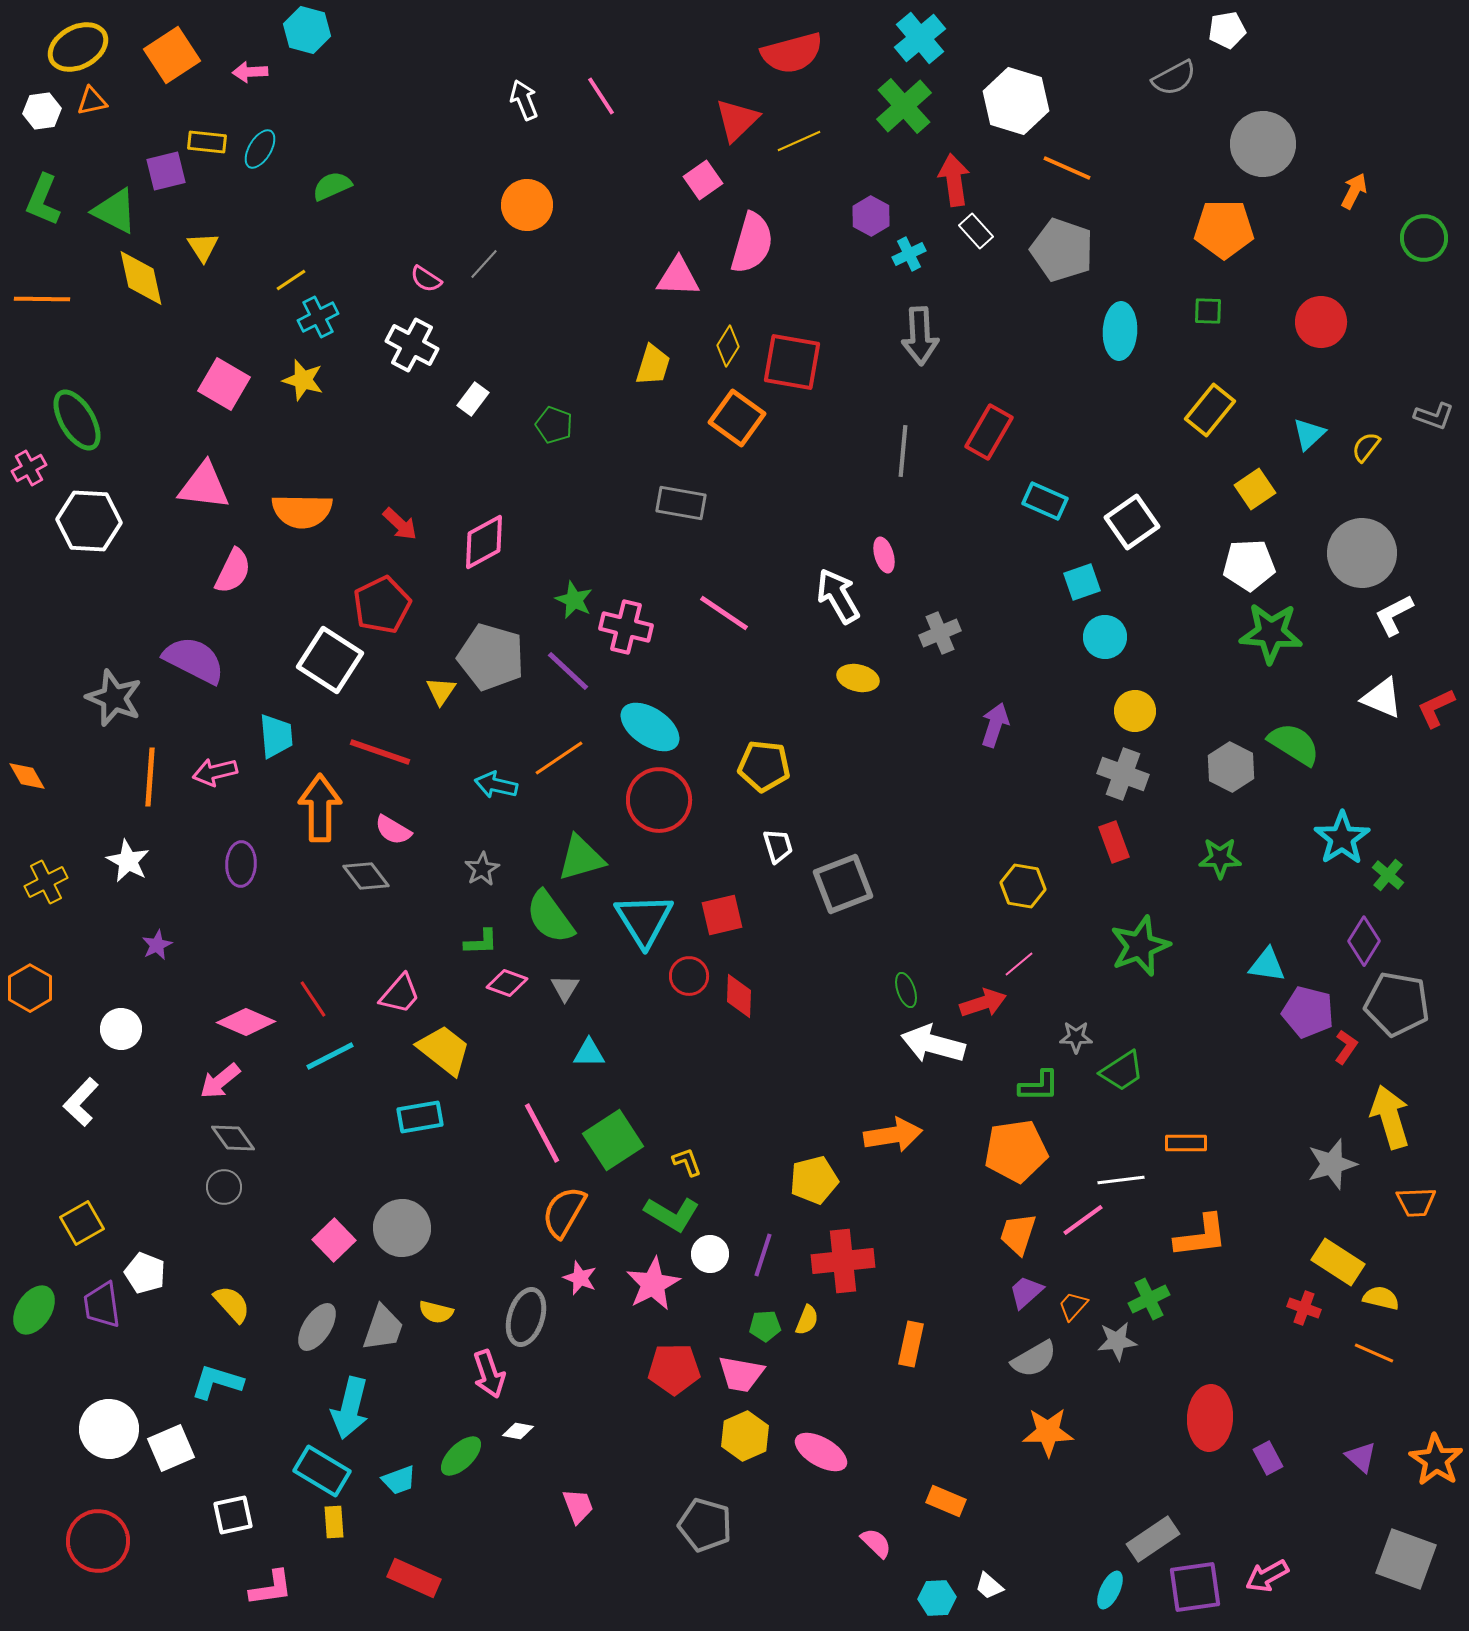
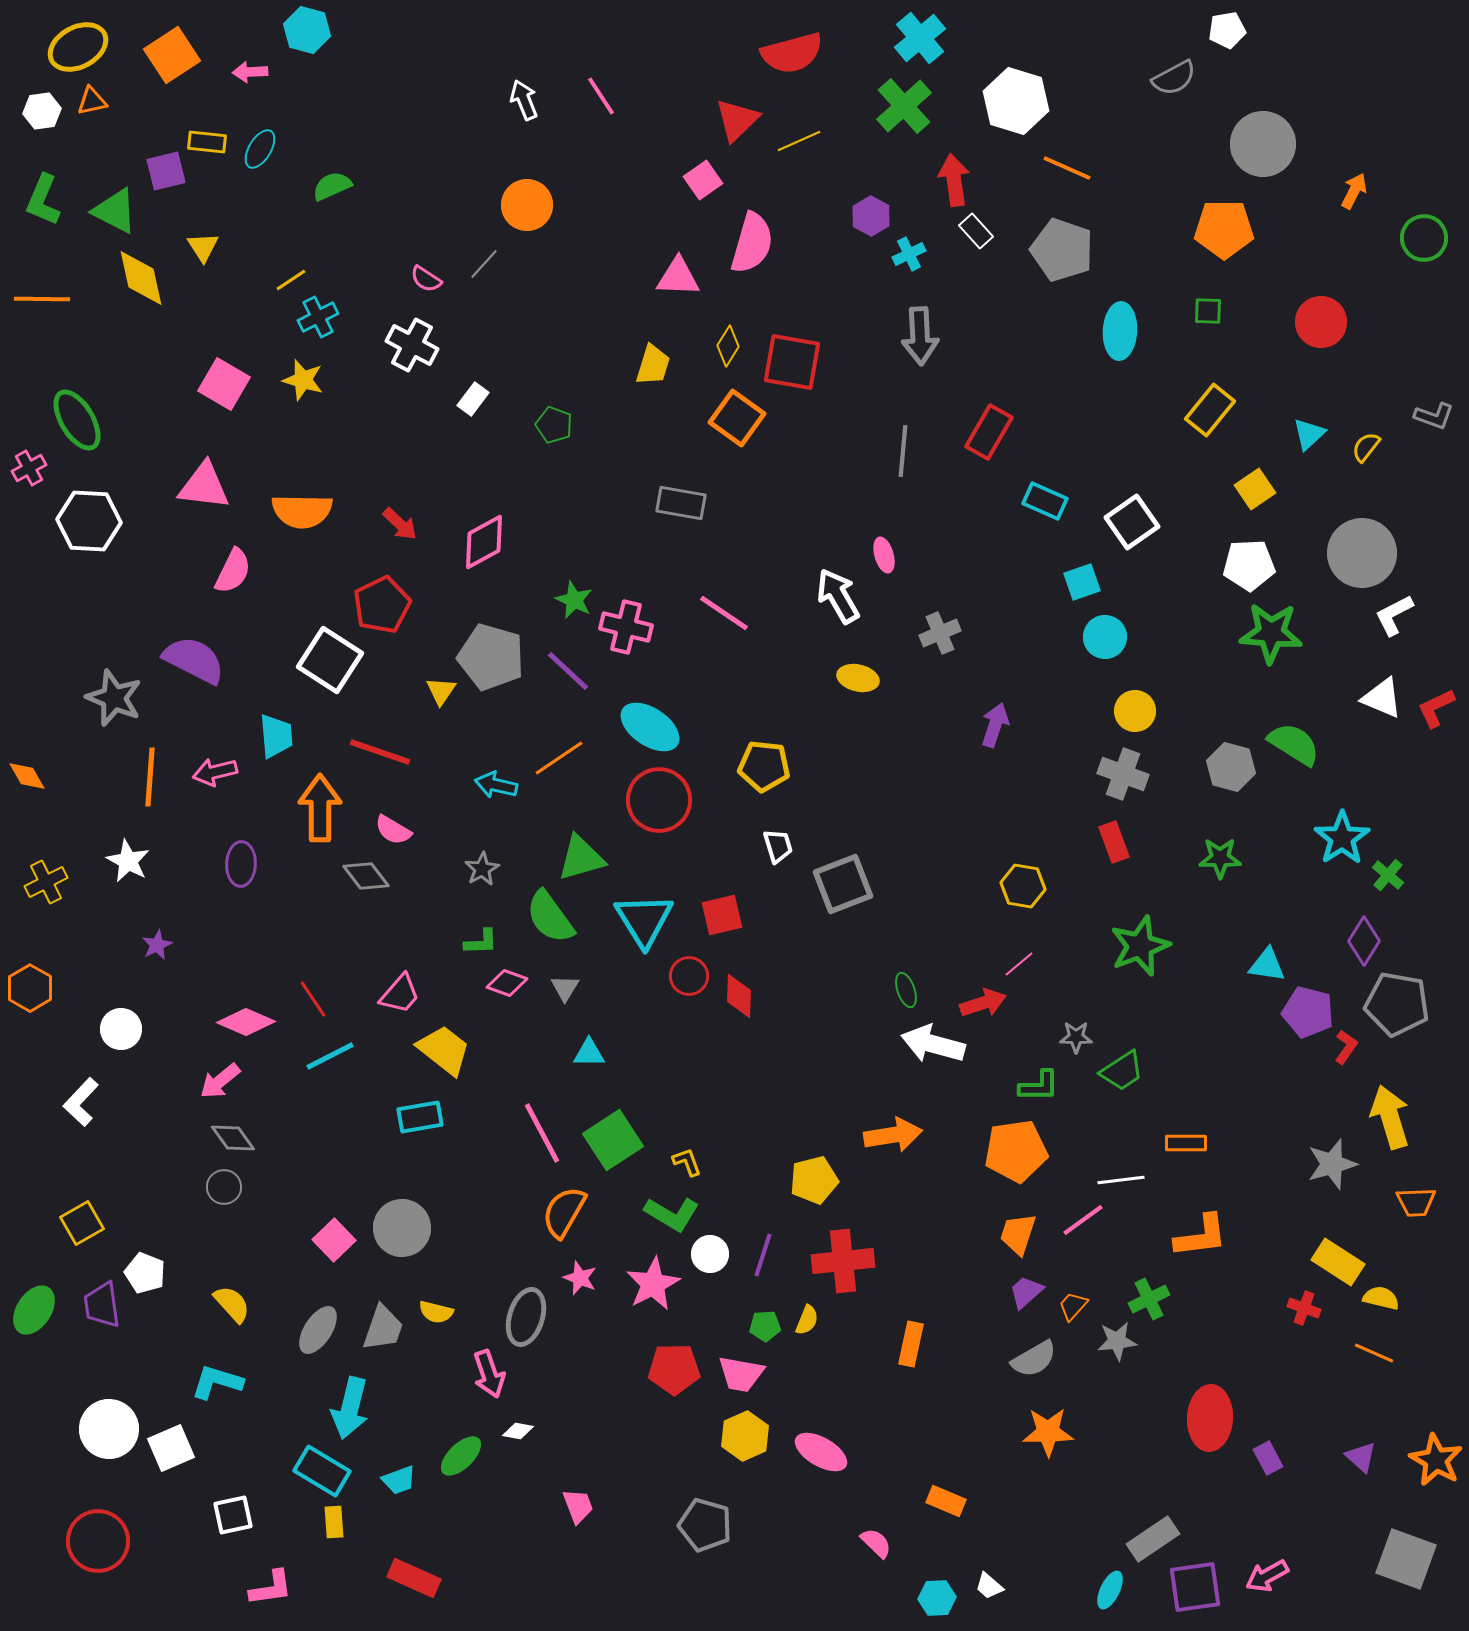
gray hexagon at (1231, 767): rotated 12 degrees counterclockwise
gray ellipse at (317, 1327): moved 1 px right, 3 px down
orange star at (1436, 1460): rotated 4 degrees counterclockwise
